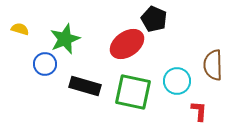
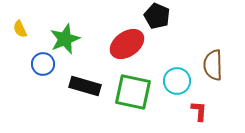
black pentagon: moved 3 px right, 3 px up
yellow semicircle: rotated 132 degrees counterclockwise
blue circle: moved 2 px left
